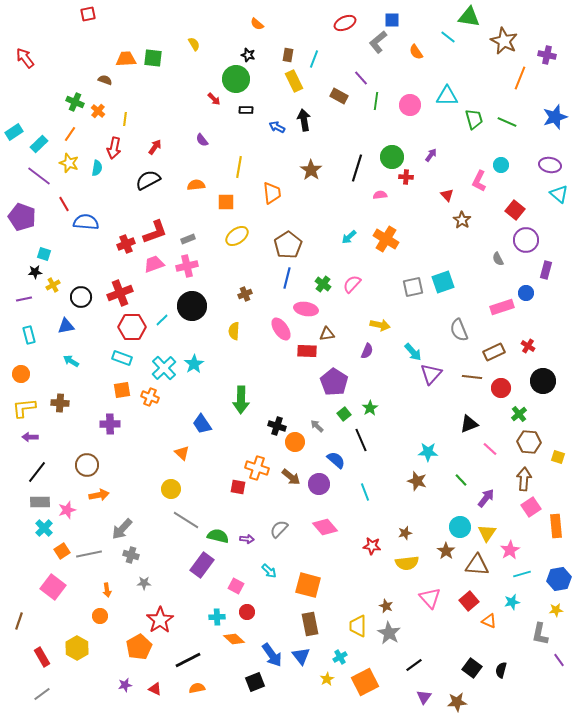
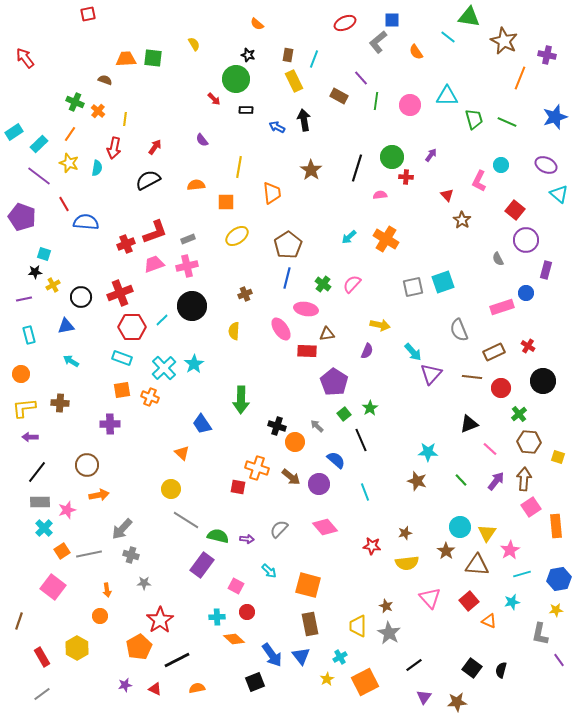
purple ellipse at (550, 165): moved 4 px left; rotated 15 degrees clockwise
purple arrow at (486, 498): moved 10 px right, 17 px up
black line at (188, 660): moved 11 px left
